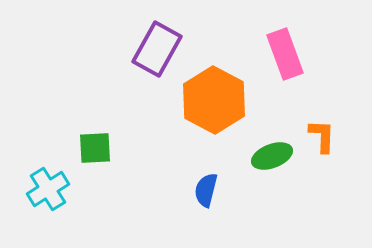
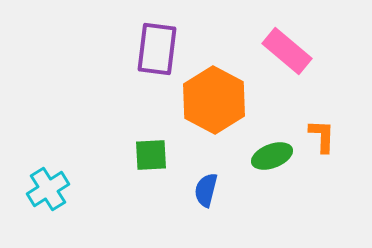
purple rectangle: rotated 22 degrees counterclockwise
pink rectangle: moved 2 px right, 3 px up; rotated 30 degrees counterclockwise
green square: moved 56 px right, 7 px down
